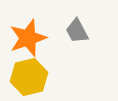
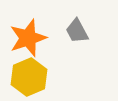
yellow hexagon: rotated 9 degrees counterclockwise
